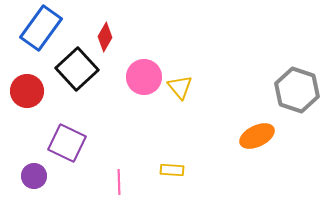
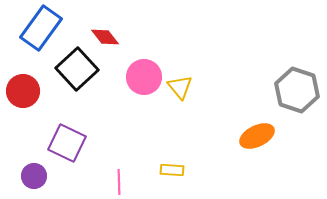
red diamond: rotated 68 degrees counterclockwise
red circle: moved 4 px left
